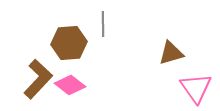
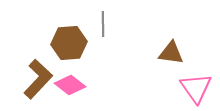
brown triangle: rotated 24 degrees clockwise
